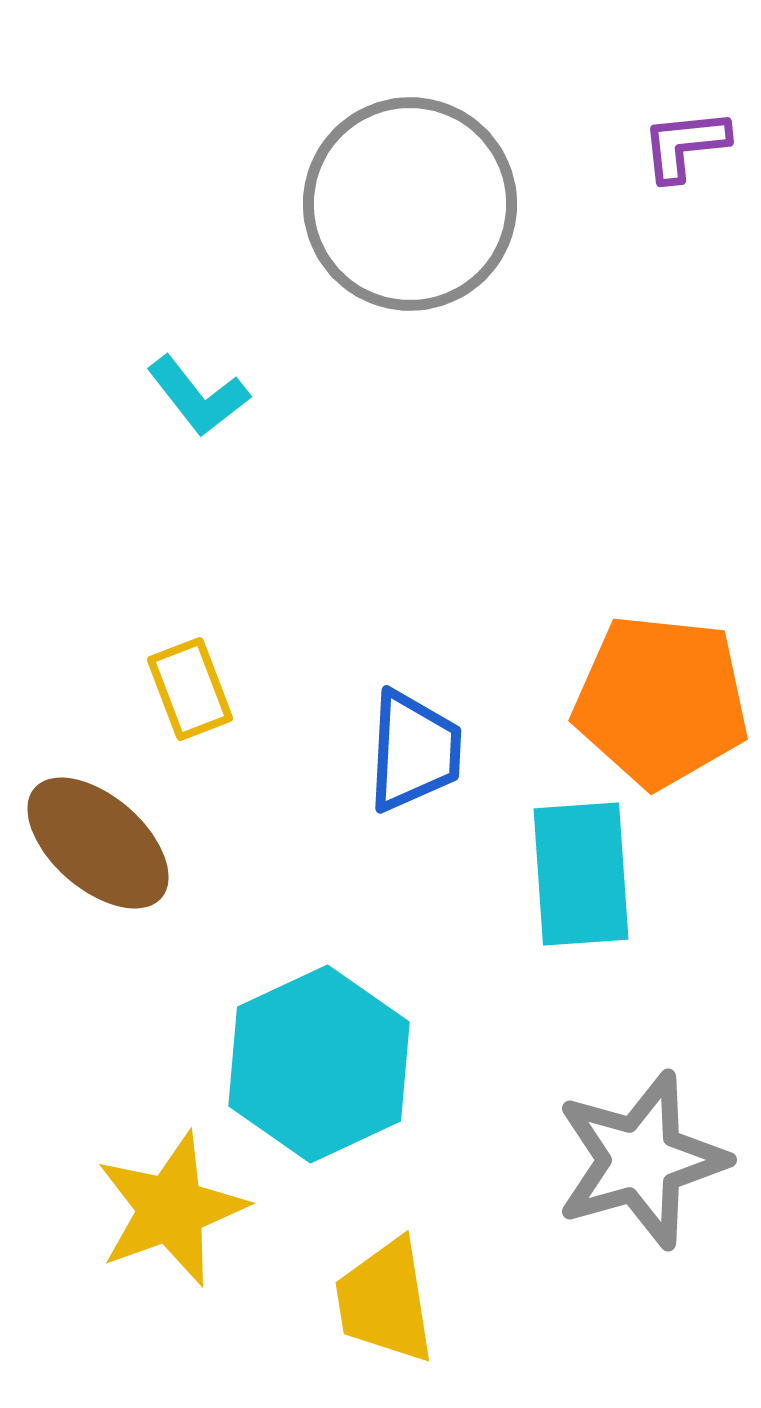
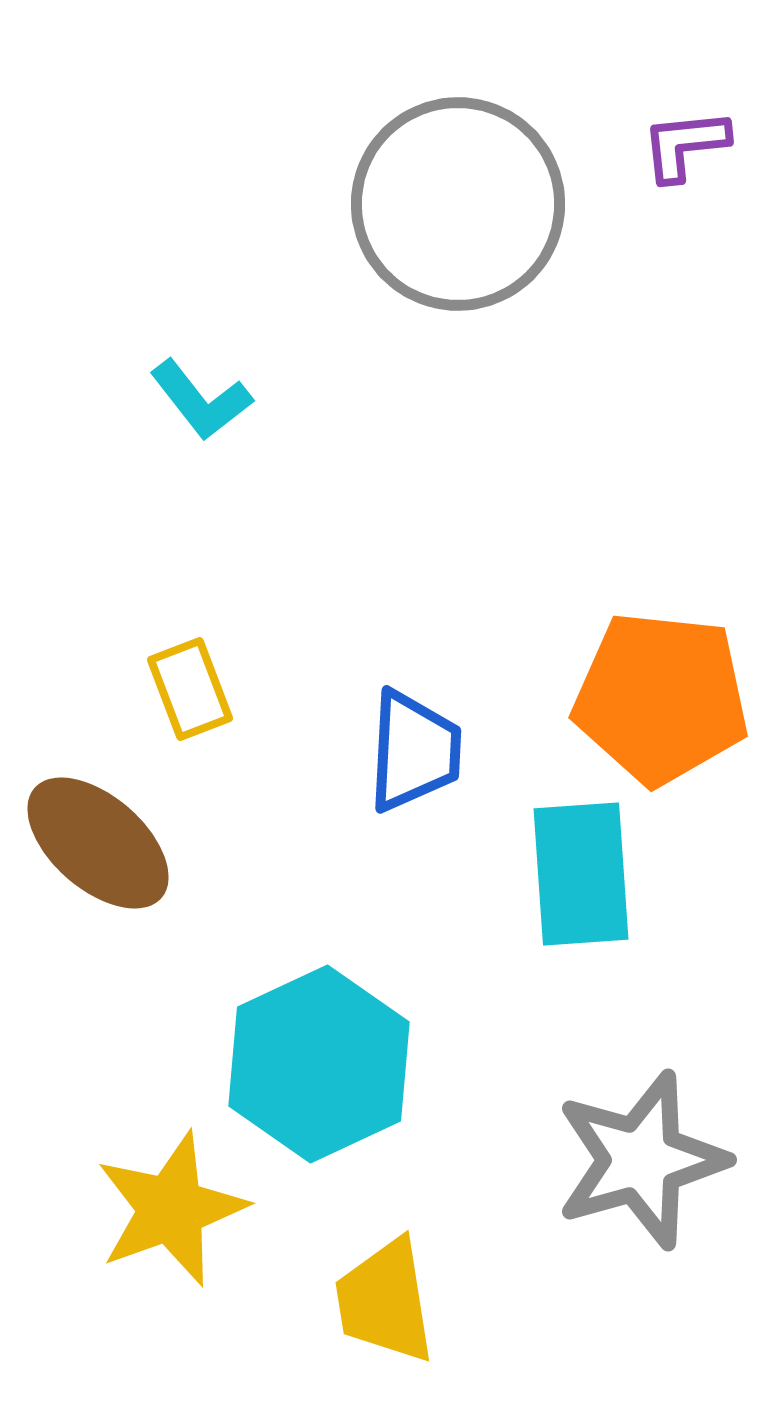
gray circle: moved 48 px right
cyan L-shape: moved 3 px right, 4 px down
orange pentagon: moved 3 px up
